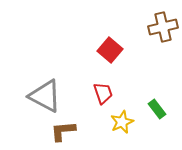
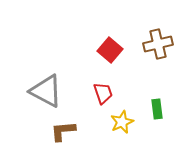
brown cross: moved 5 px left, 17 px down
gray triangle: moved 1 px right, 5 px up
green rectangle: rotated 30 degrees clockwise
